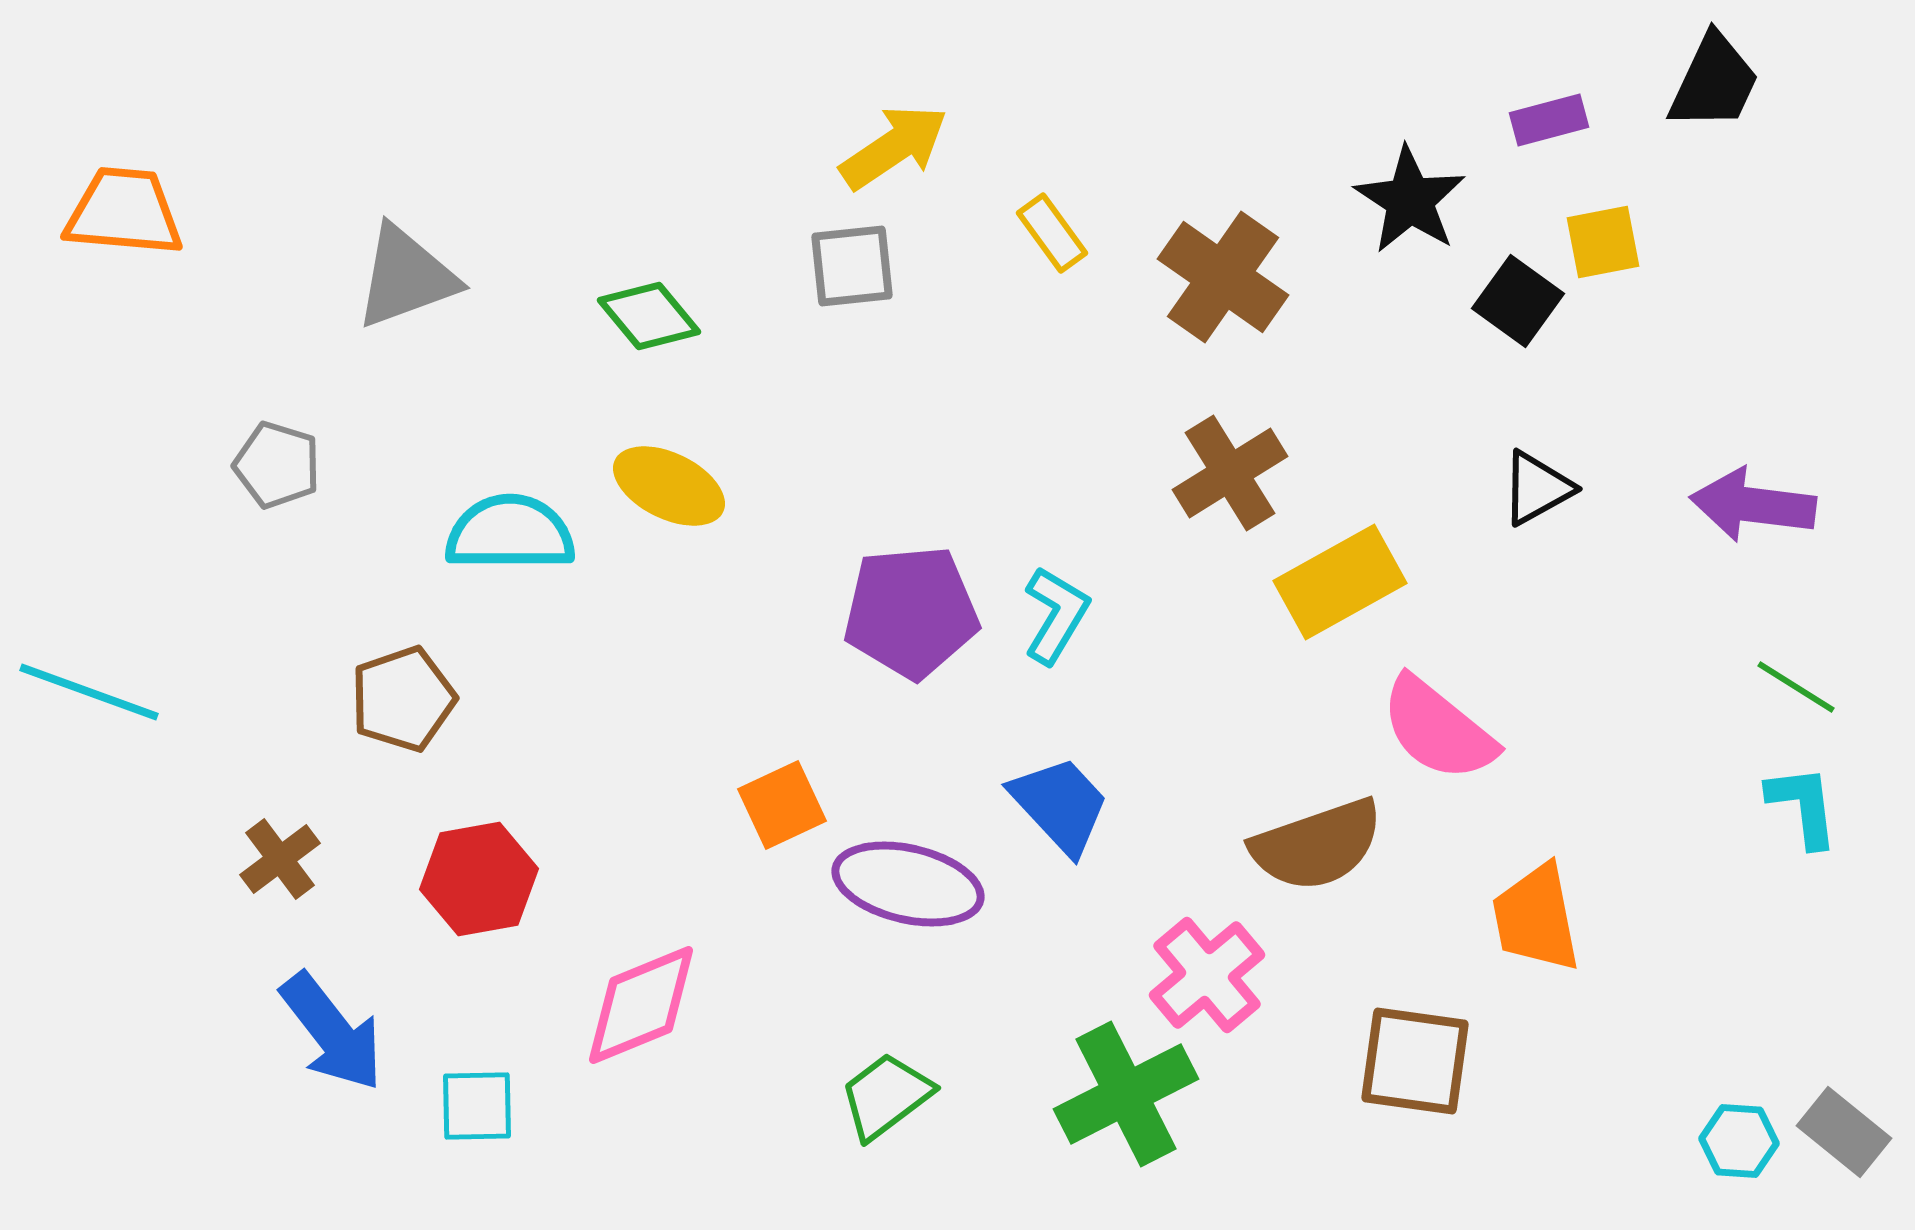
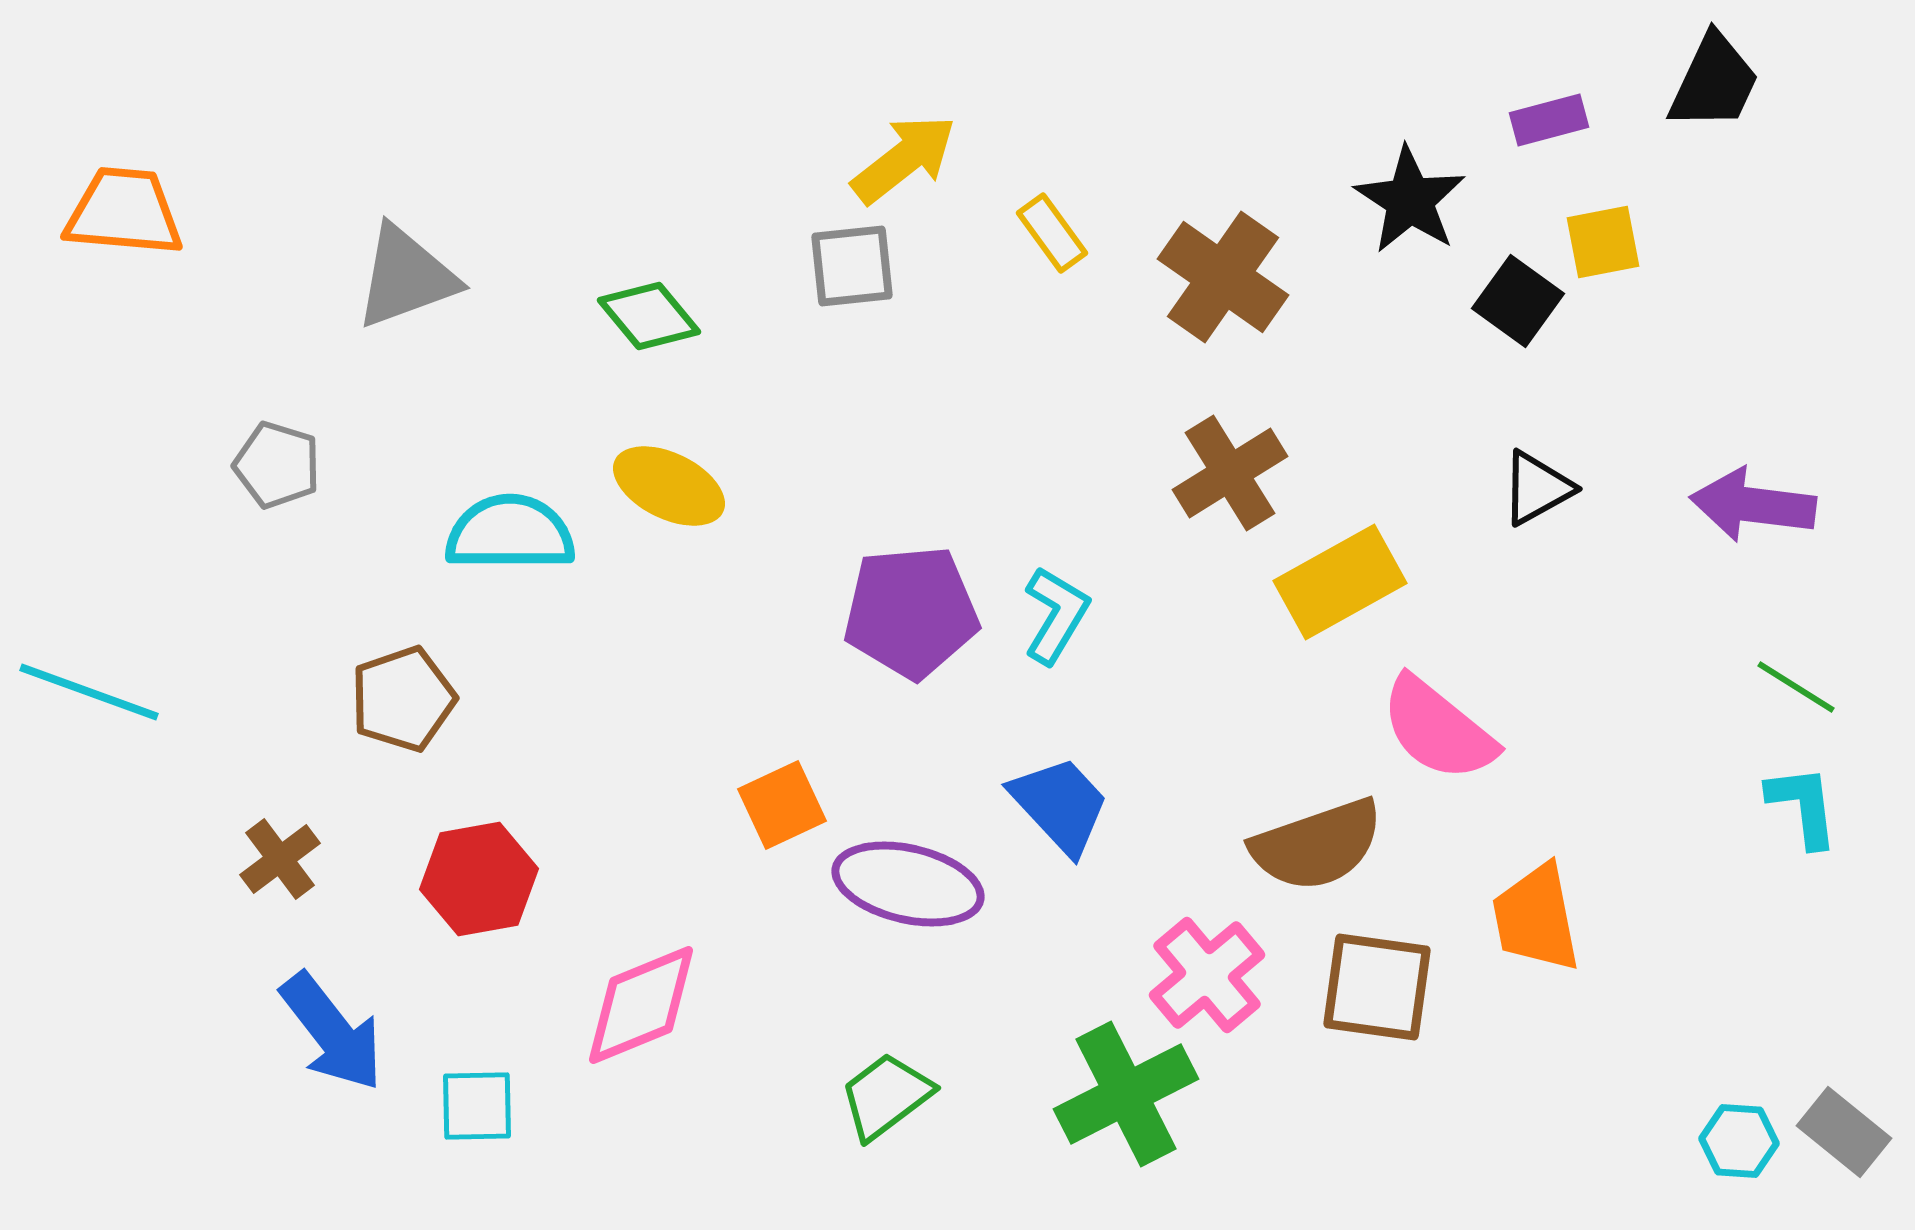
yellow arrow at (894, 147): moved 10 px right, 12 px down; rotated 4 degrees counterclockwise
brown square at (1415, 1061): moved 38 px left, 74 px up
